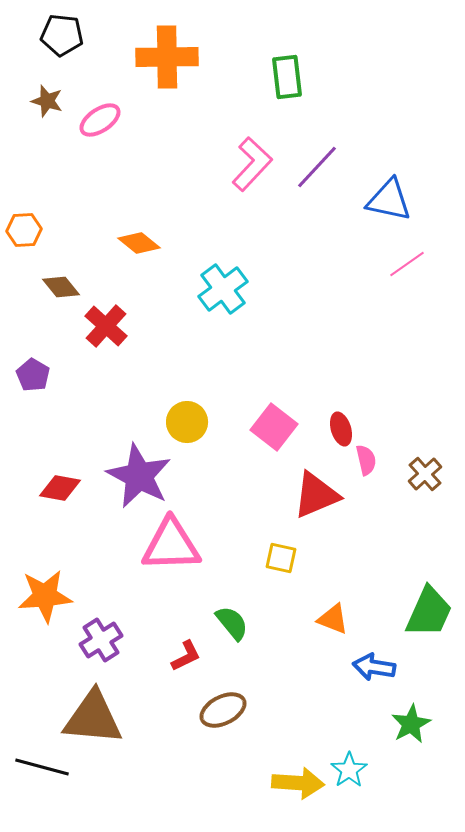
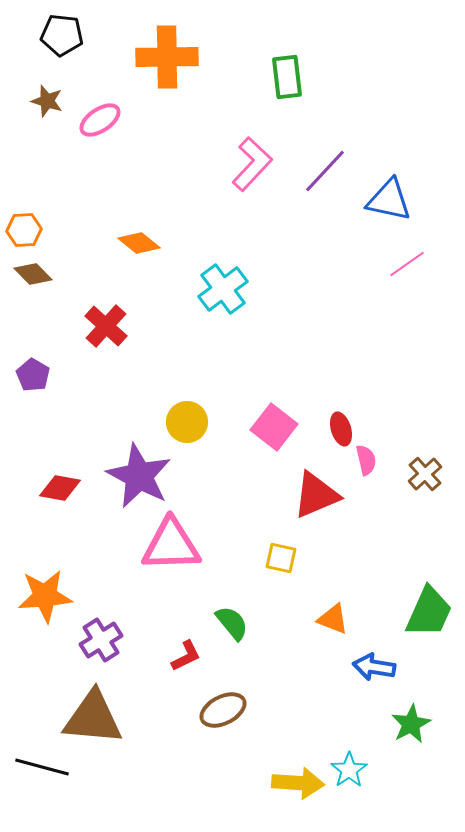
purple line: moved 8 px right, 4 px down
brown diamond: moved 28 px left, 13 px up; rotated 6 degrees counterclockwise
